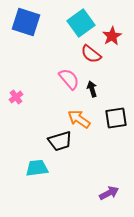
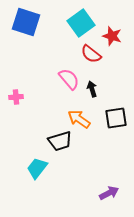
red star: rotated 24 degrees counterclockwise
pink cross: rotated 32 degrees clockwise
cyan trapezoid: rotated 45 degrees counterclockwise
